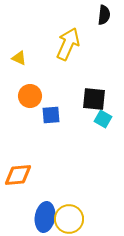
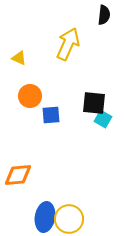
black square: moved 4 px down
